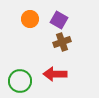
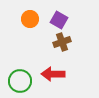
red arrow: moved 2 px left
